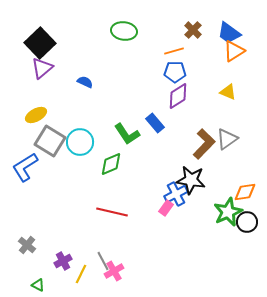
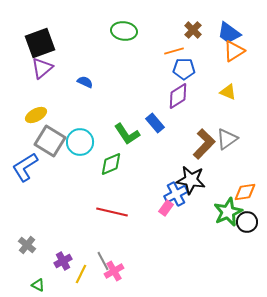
black square: rotated 24 degrees clockwise
blue pentagon: moved 9 px right, 3 px up
